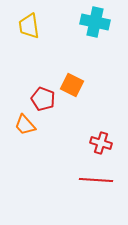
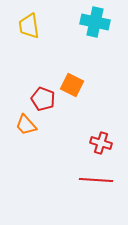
orange trapezoid: moved 1 px right
